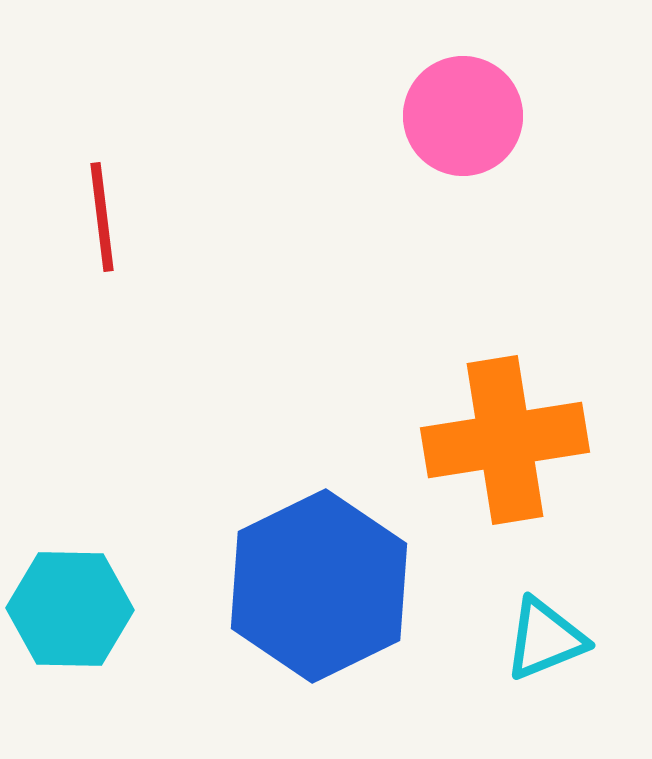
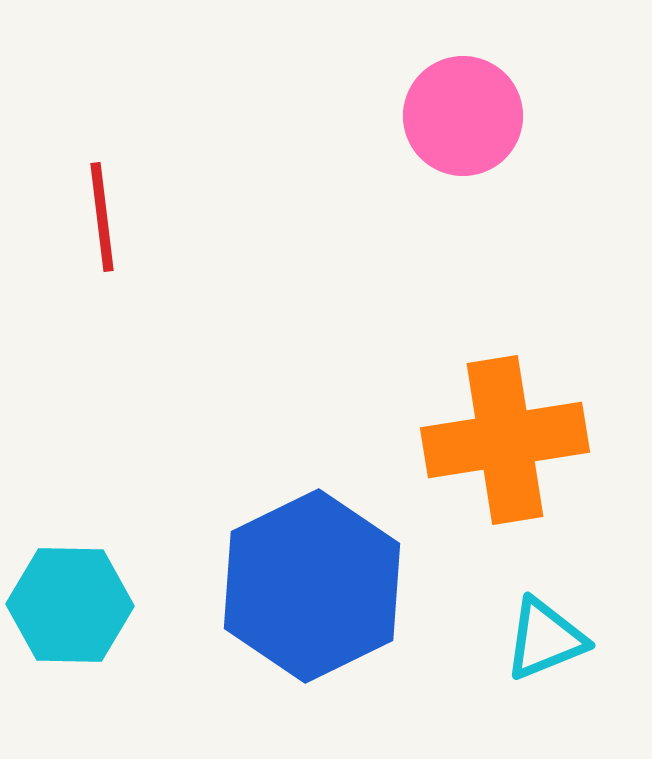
blue hexagon: moved 7 px left
cyan hexagon: moved 4 px up
